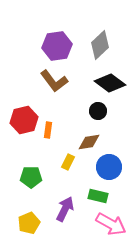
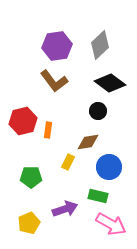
red hexagon: moved 1 px left, 1 px down
brown diamond: moved 1 px left
purple arrow: rotated 45 degrees clockwise
